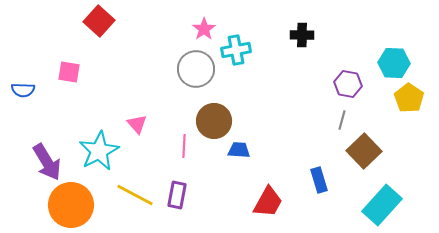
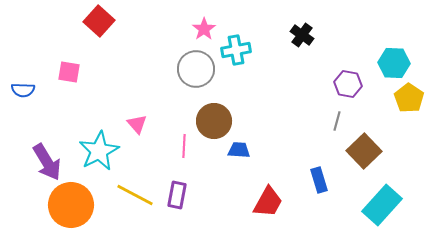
black cross: rotated 35 degrees clockwise
gray line: moved 5 px left, 1 px down
